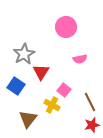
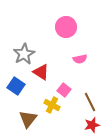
red triangle: rotated 30 degrees counterclockwise
